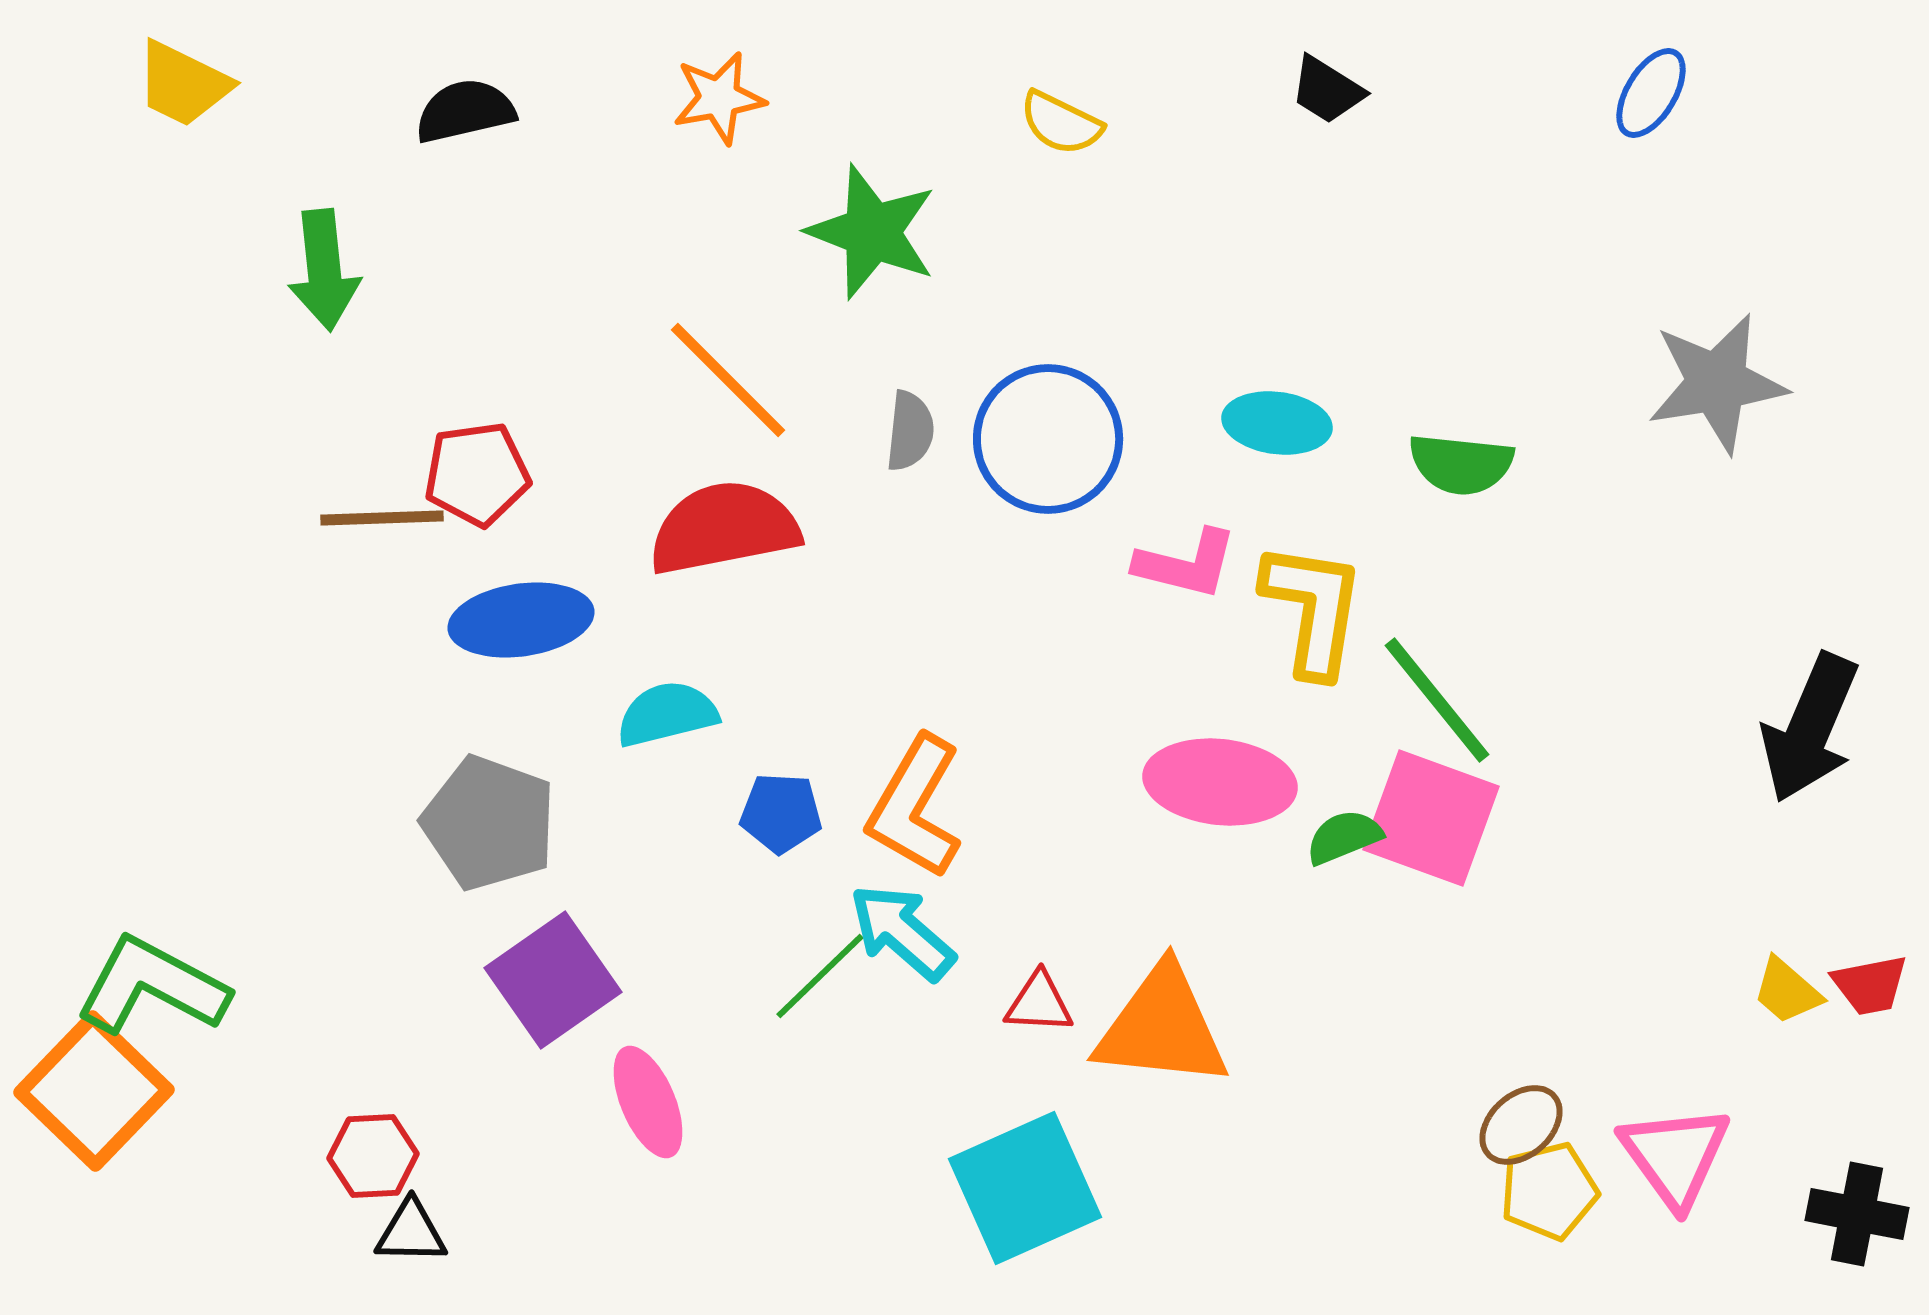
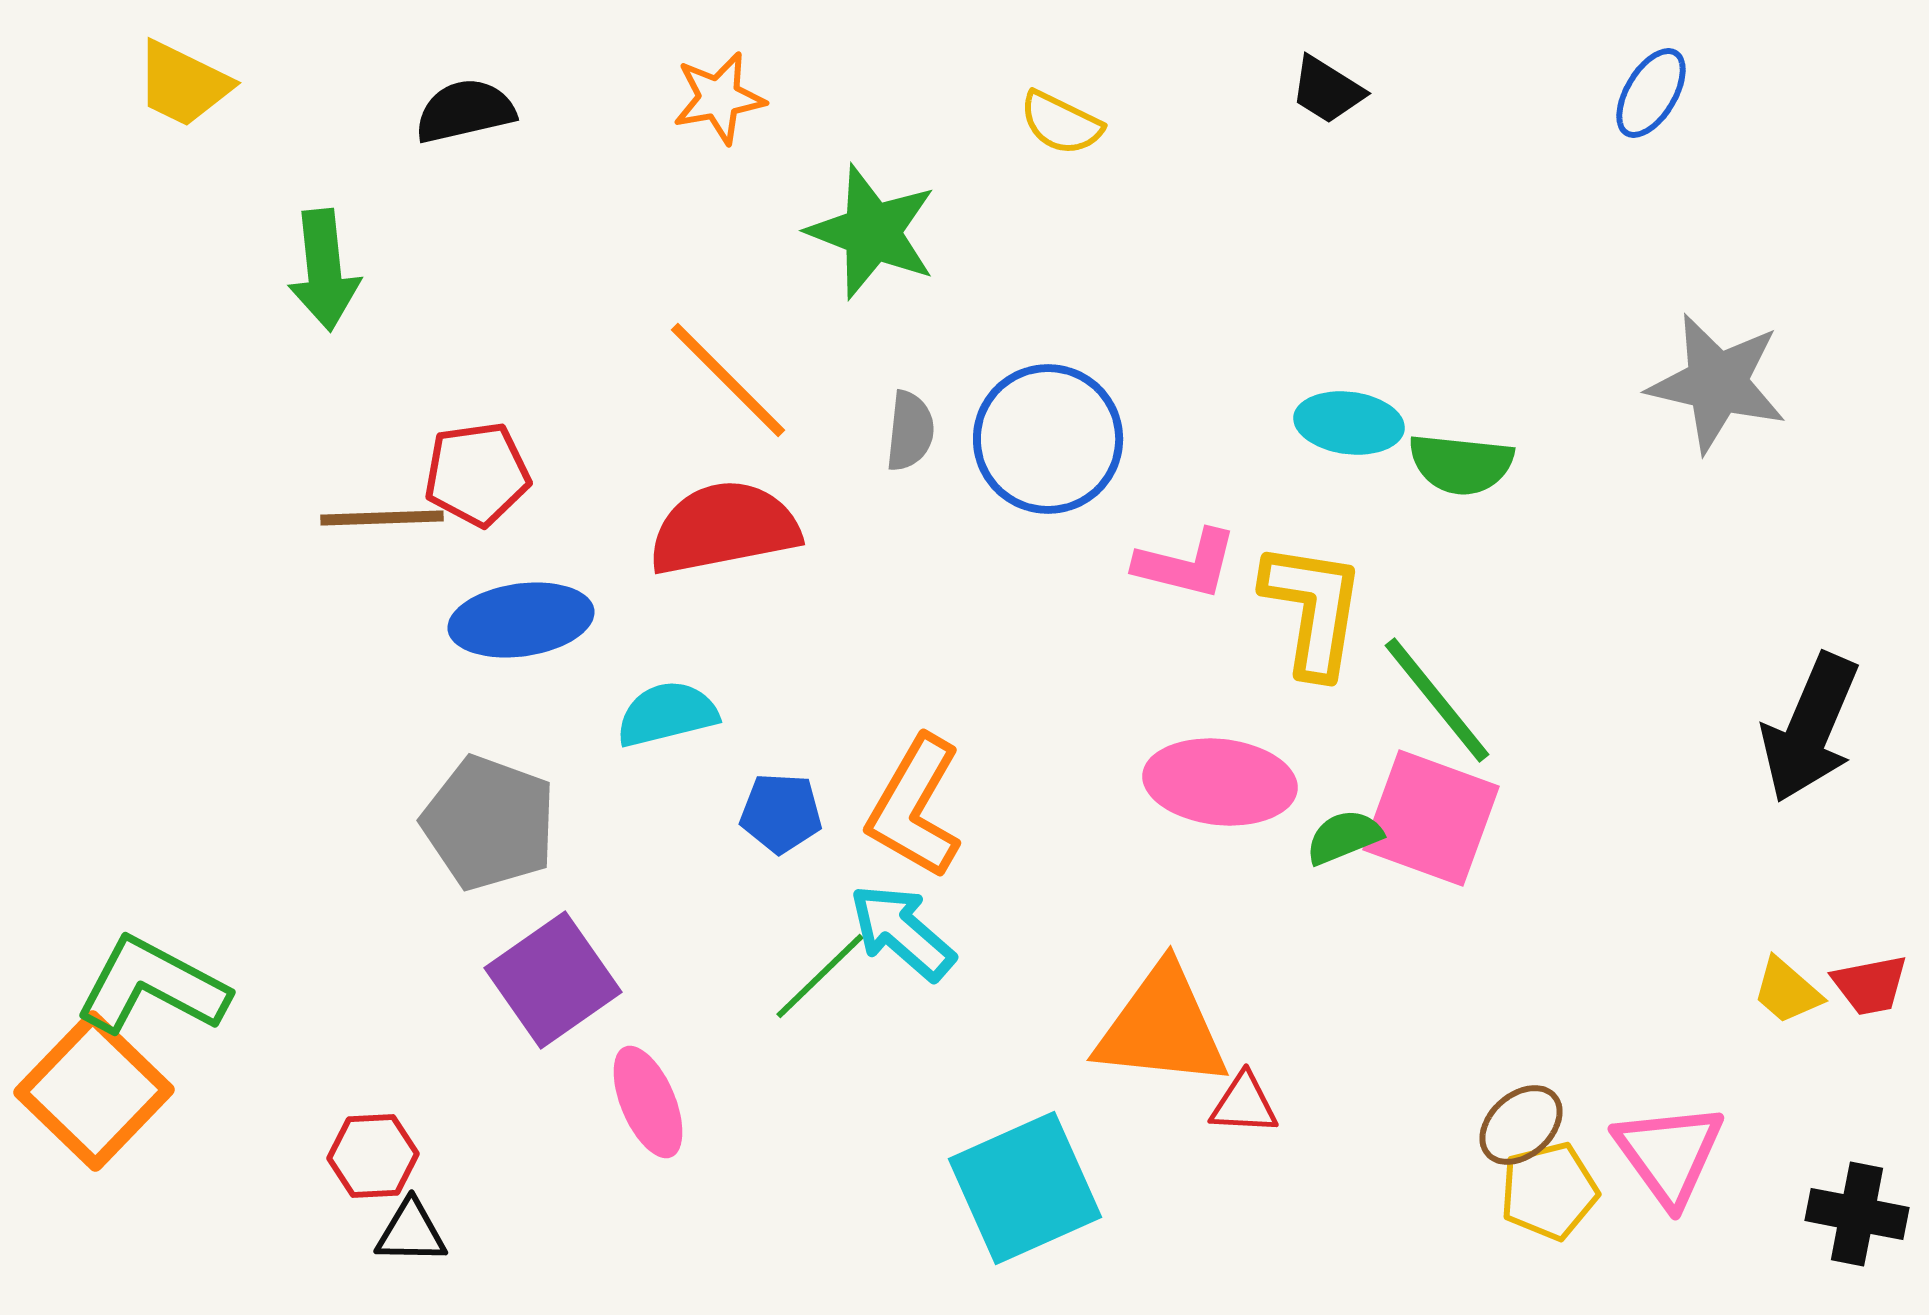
gray star at (1717, 383): rotated 22 degrees clockwise
cyan ellipse at (1277, 423): moved 72 px right
red triangle at (1039, 1003): moved 205 px right, 101 px down
pink triangle at (1675, 1156): moved 6 px left, 2 px up
